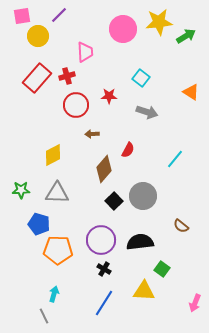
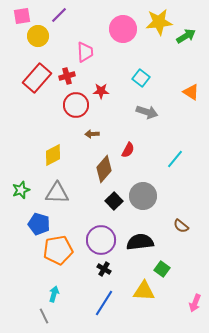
red star: moved 8 px left, 5 px up
green star: rotated 18 degrees counterclockwise
orange pentagon: rotated 12 degrees counterclockwise
